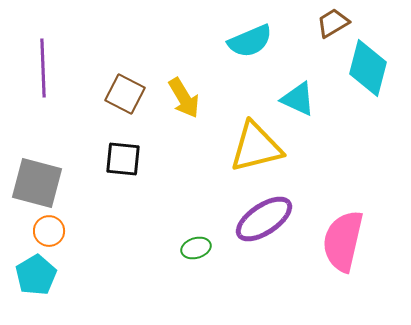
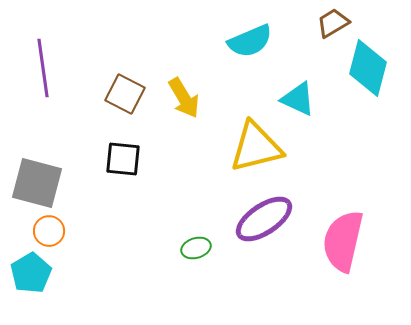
purple line: rotated 6 degrees counterclockwise
cyan pentagon: moved 5 px left, 2 px up
